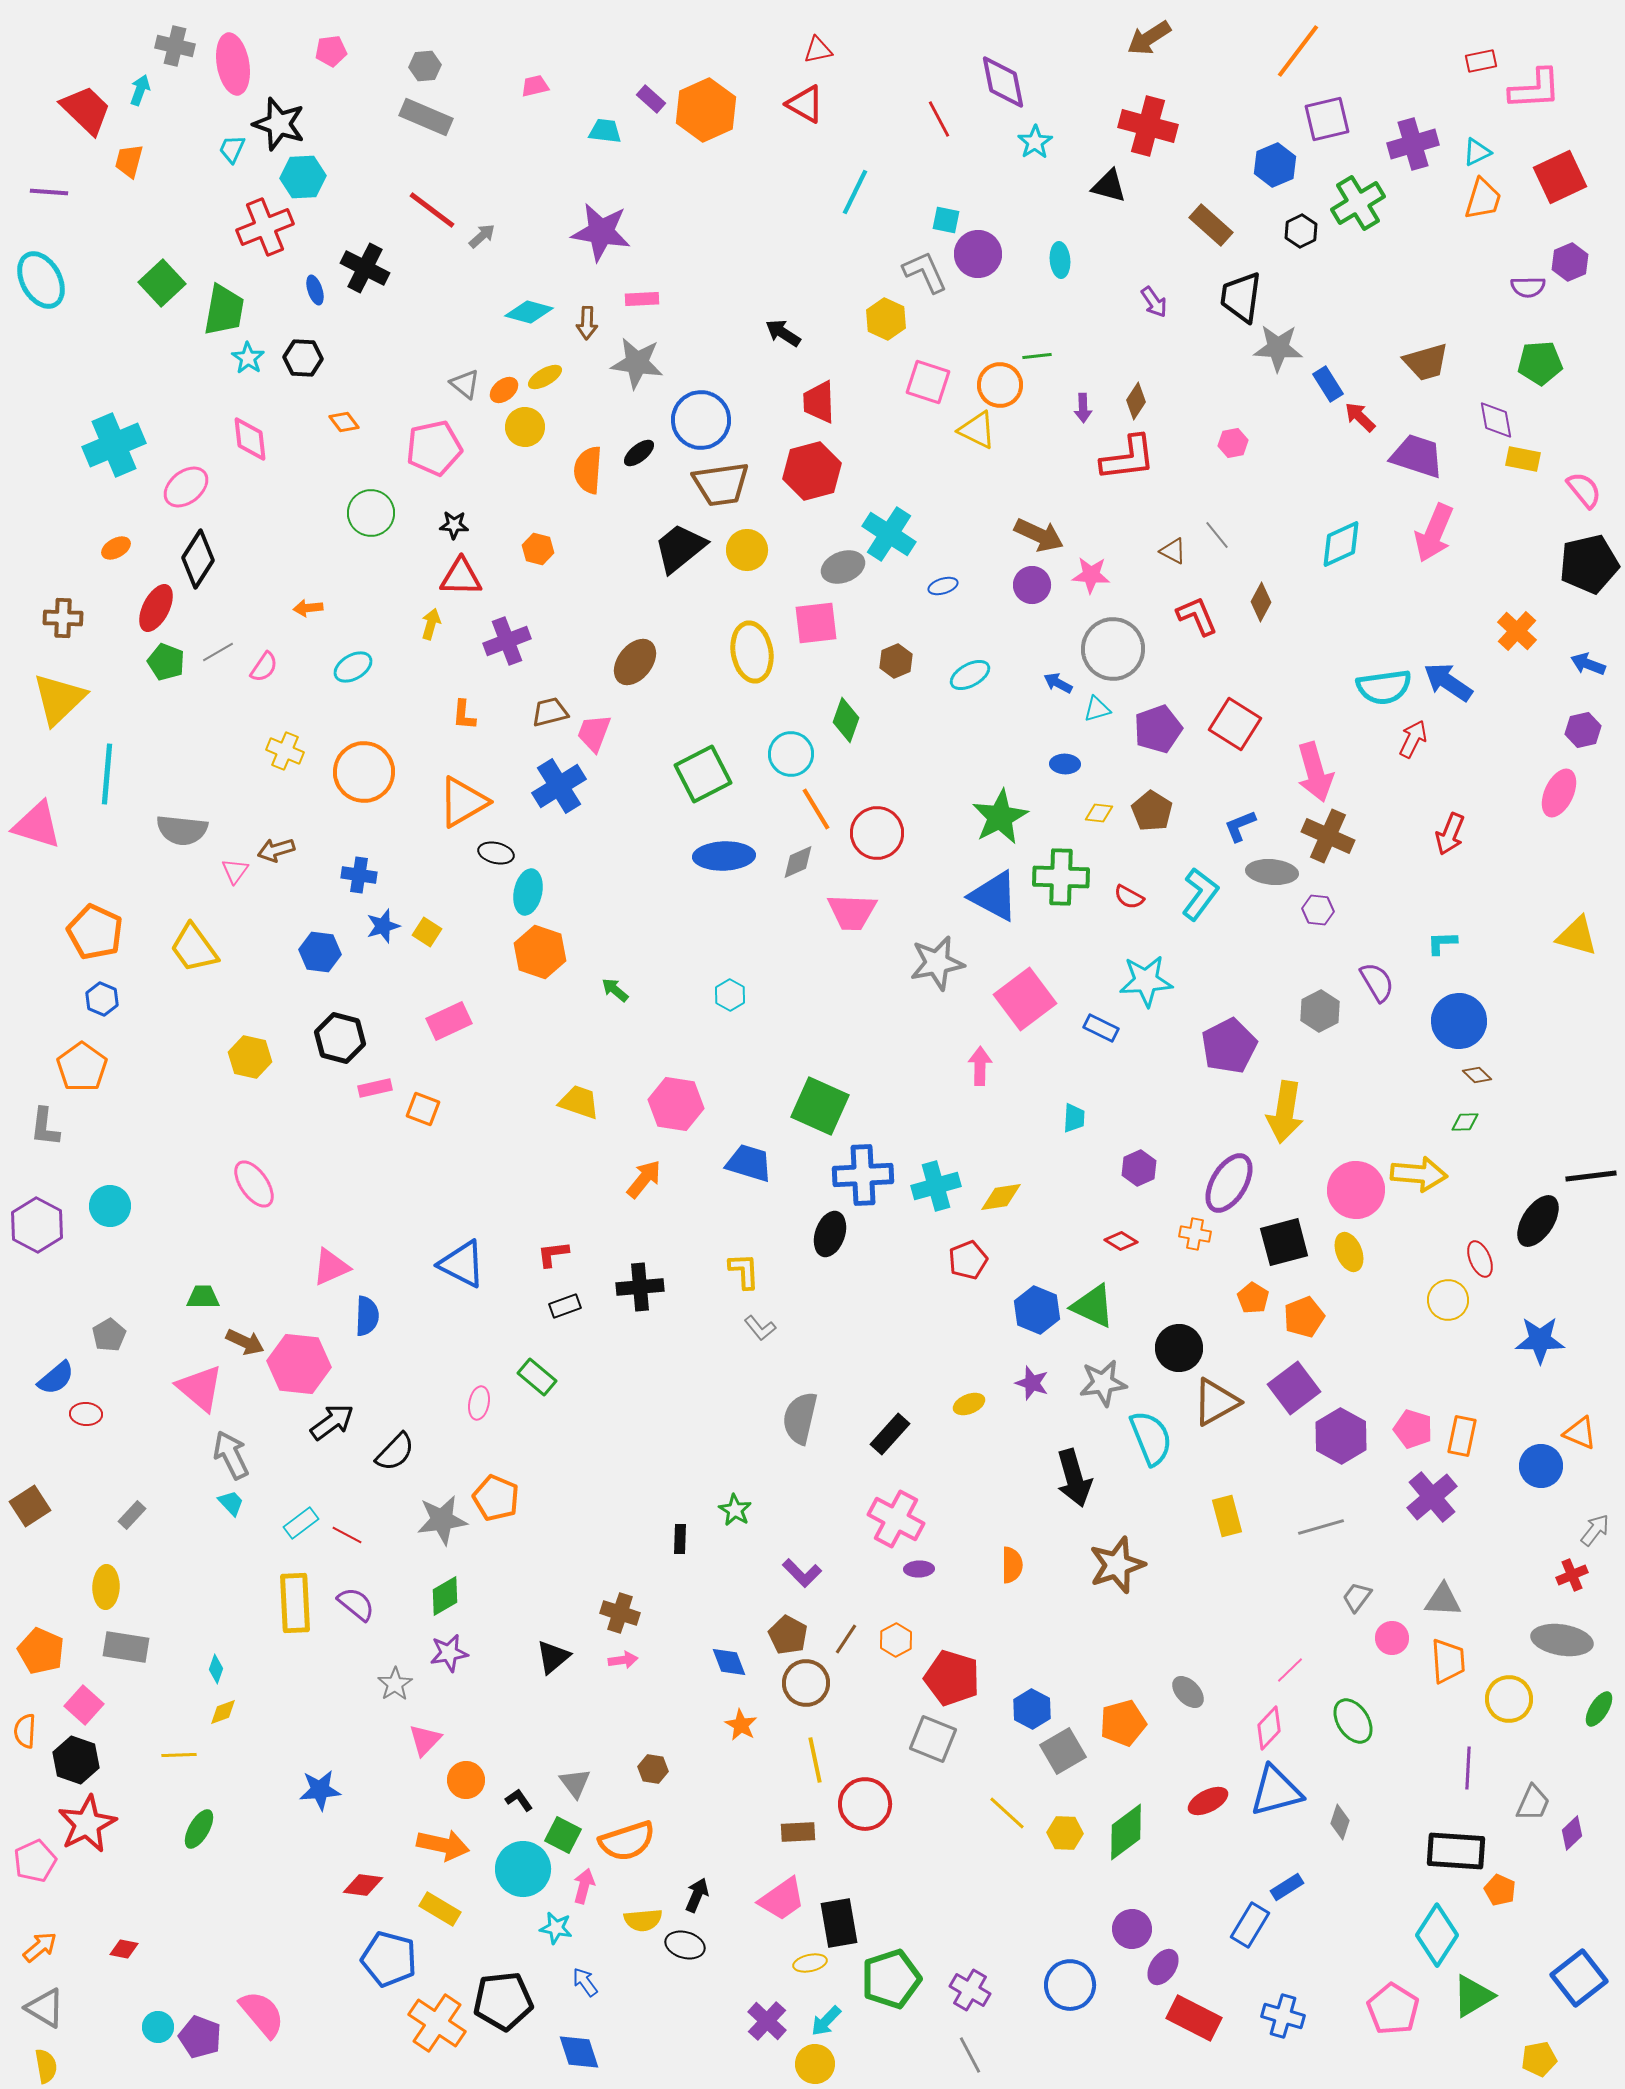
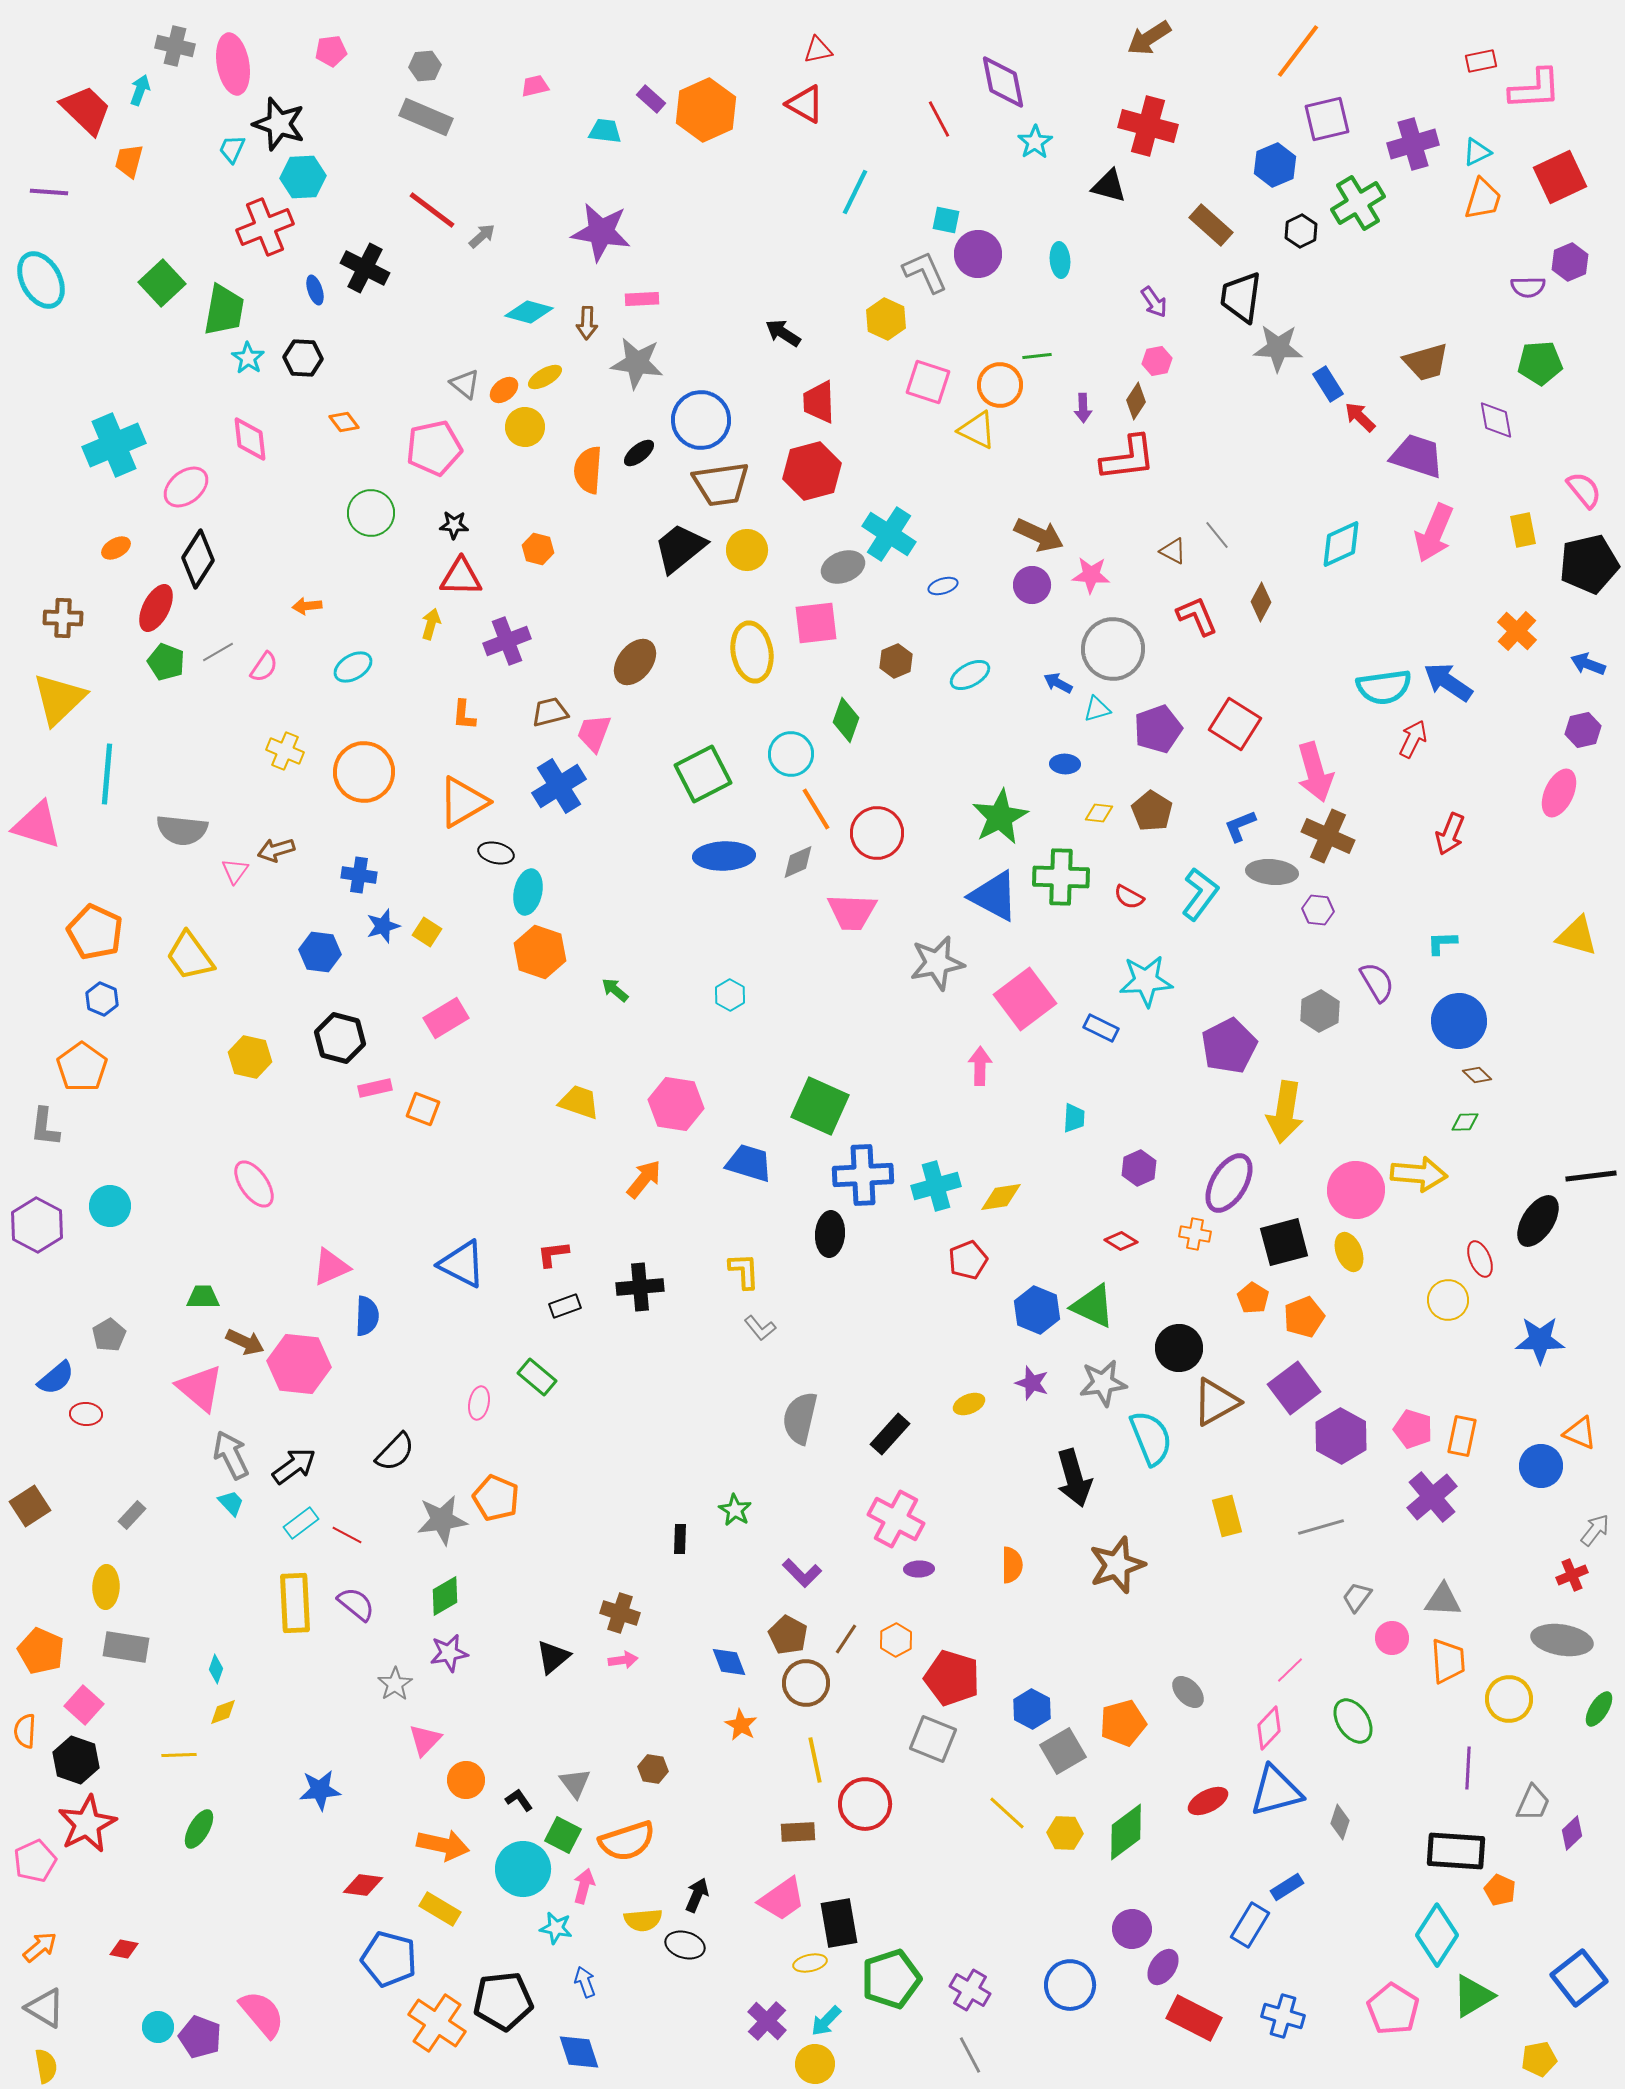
pink hexagon at (1233, 443): moved 76 px left, 82 px up
yellow rectangle at (1523, 459): moved 71 px down; rotated 68 degrees clockwise
orange arrow at (308, 608): moved 1 px left, 2 px up
yellow trapezoid at (194, 948): moved 4 px left, 8 px down
pink rectangle at (449, 1021): moved 3 px left, 3 px up; rotated 6 degrees counterclockwise
black ellipse at (830, 1234): rotated 15 degrees counterclockwise
black arrow at (332, 1422): moved 38 px left, 44 px down
blue arrow at (585, 1982): rotated 16 degrees clockwise
